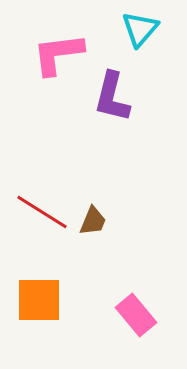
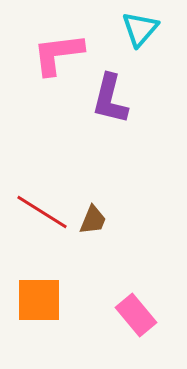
purple L-shape: moved 2 px left, 2 px down
brown trapezoid: moved 1 px up
